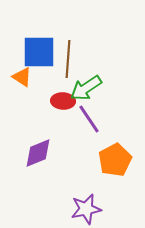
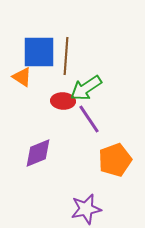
brown line: moved 2 px left, 3 px up
orange pentagon: rotated 8 degrees clockwise
